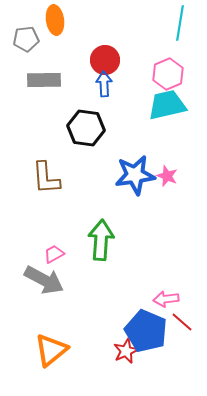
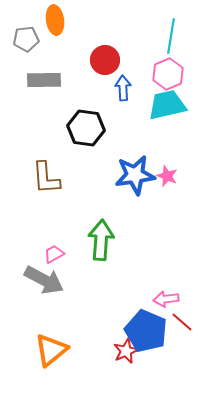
cyan line: moved 9 px left, 13 px down
blue arrow: moved 19 px right, 4 px down
